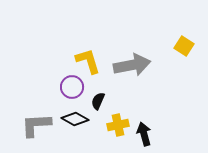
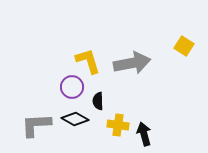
gray arrow: moved 2 px up
black semicircle: rotated 24 degrees counterclockwise
yellow cross: rotated 20 degrees clockwise
